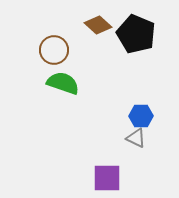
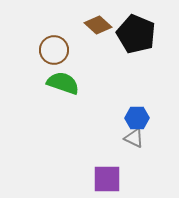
blue hexagon: moved 4 px left, 2 px down
gray triangle: moved 2 px left
purple square: moved 1 px down
